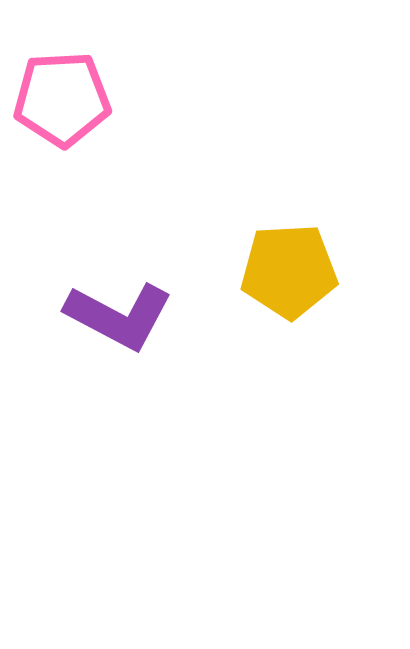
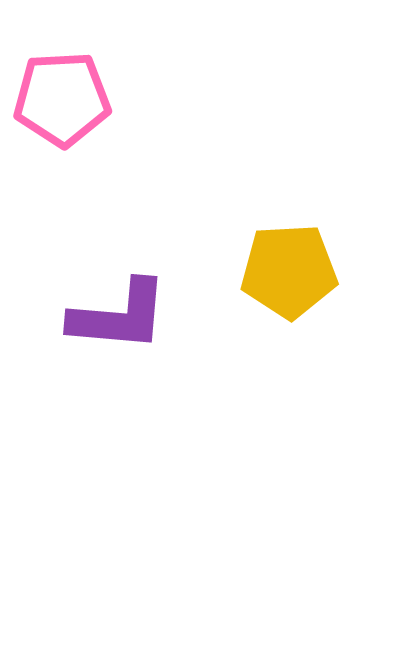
purple L-shape: rotated 23 degrees counterclockwise
